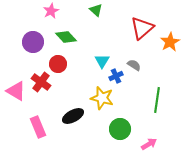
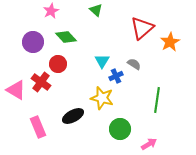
gray semicircle: moved 1 px up
pink triangle: moved 1 px up
